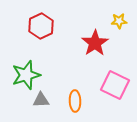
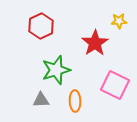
green star: moved 30 px right, 5 px up
